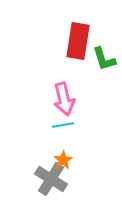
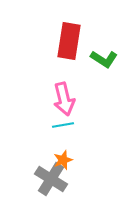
red rectangle: moved 9 px left
green L-shape: rotated 40 degrees counterclockwise
orange star: rotated 12 degrees clockwise
